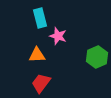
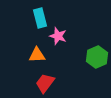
red trapezoid: moved 4 px right
